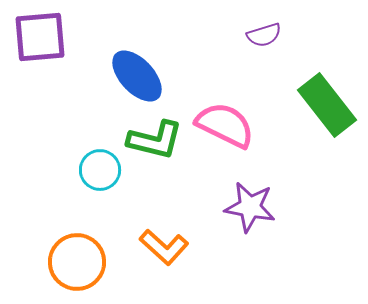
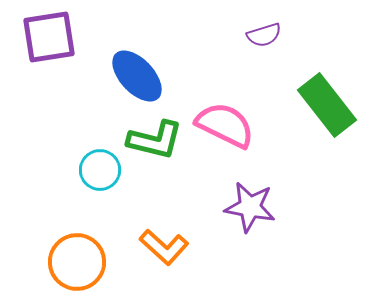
purple square: moved 9 px right; rotated 4 degrees counterclockwise
